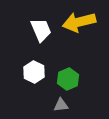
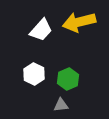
white trapezoid: rotated 65 degrees clockwise
white hexagon: moved 2 px down
